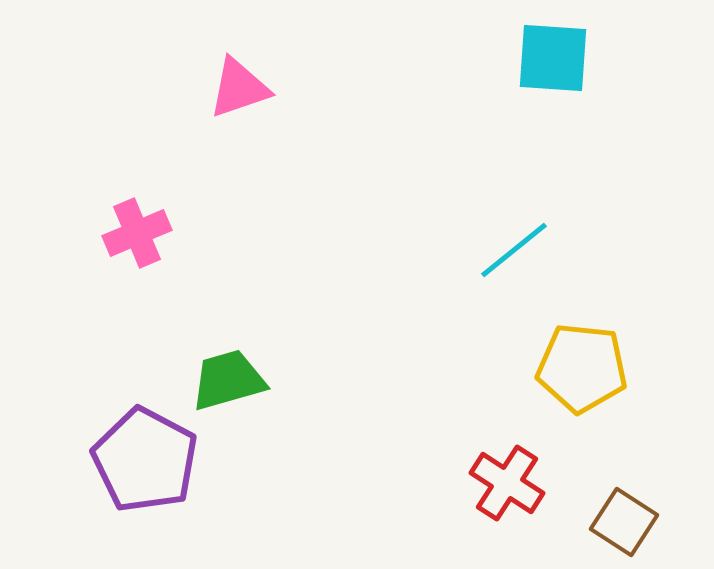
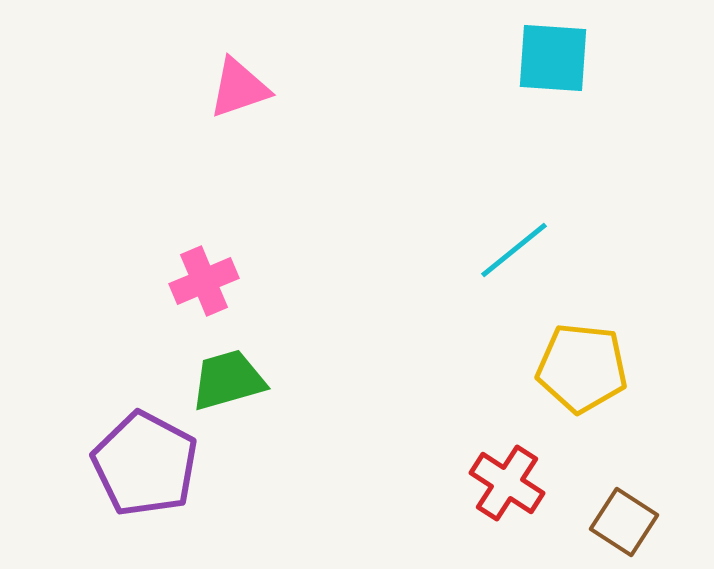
pink cross: moved 67 px right, 48 px down
purple pentagon: moved 4 px down
